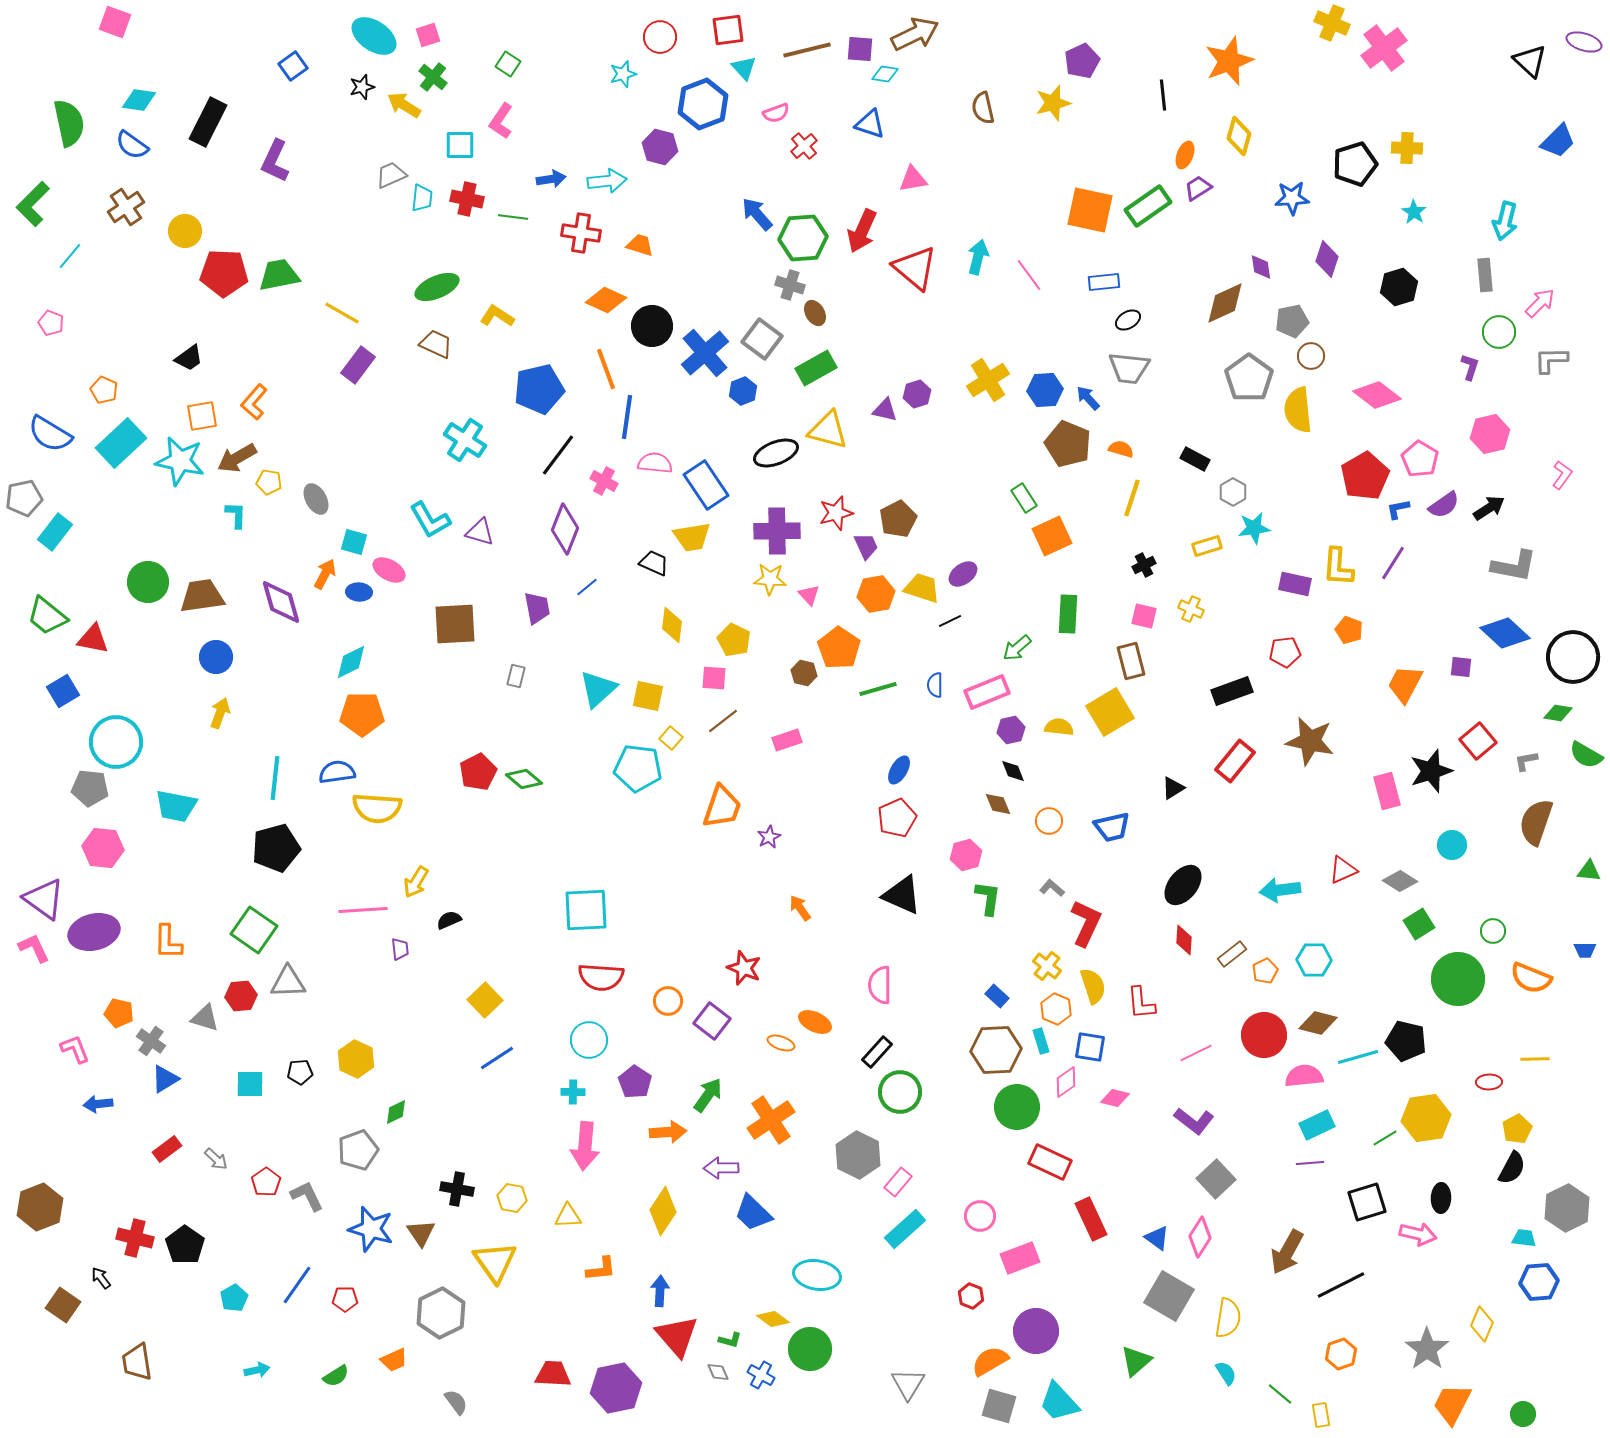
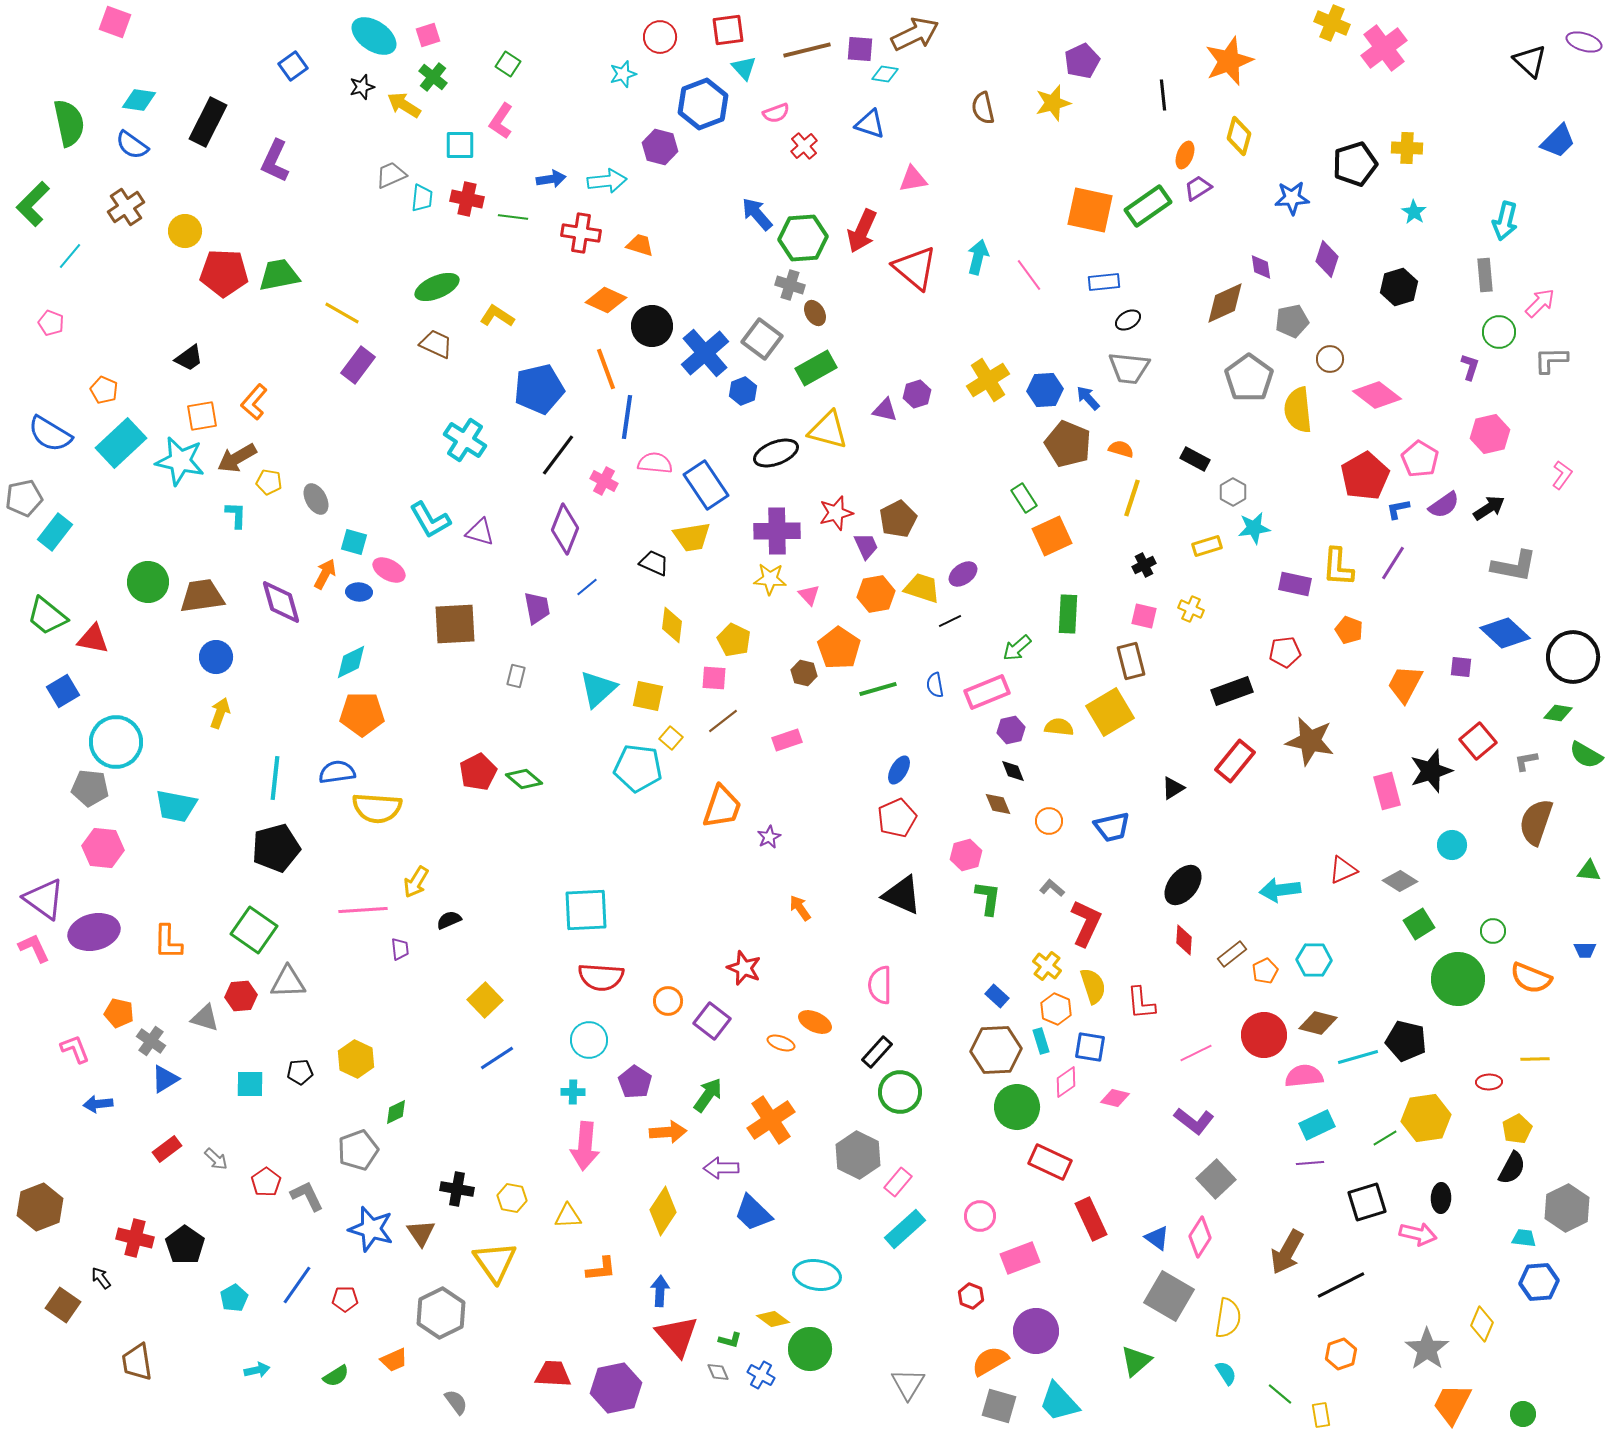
brown circle at (1311, 356): moved 19 px right, 3 px down
blue semicircle at (935, 685): rotated 10 degrees counterclockwise
